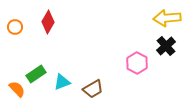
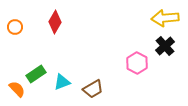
yellow arrow: moved 2 px left
red diamond: moved 7 px right
black cross: moved 1 px left
